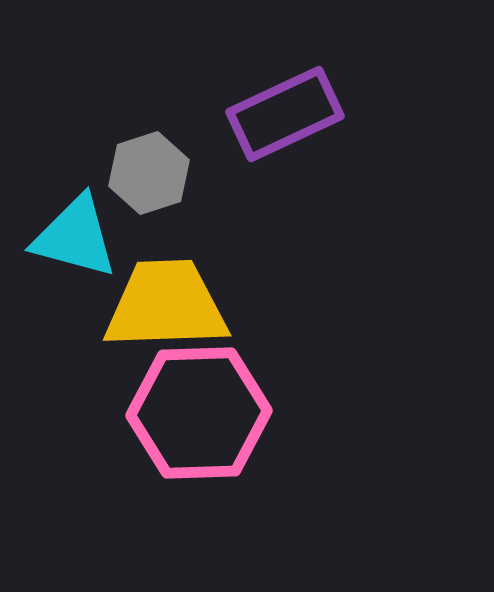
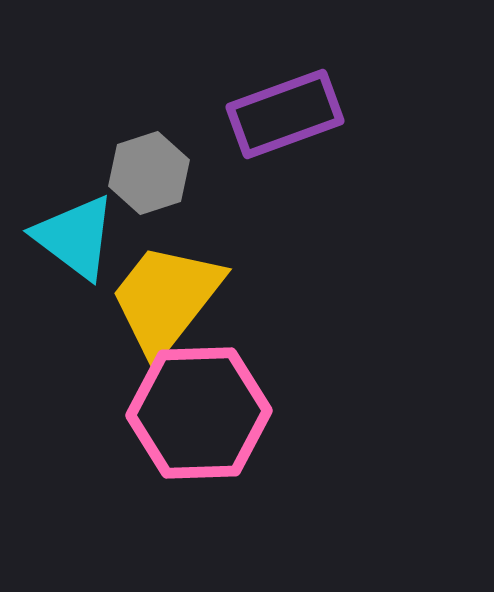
purple rectangle: rotated 5 degrees clockwise
cyan triangle: rotated 22 degrees clockwise
yellow trapezoid: moved 6 px up; rotated 50 degrees counterclockwise
